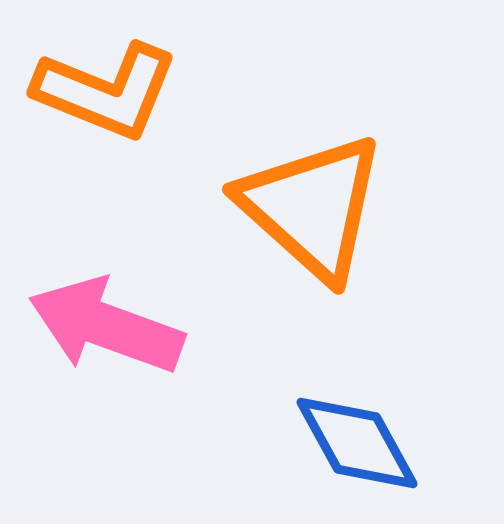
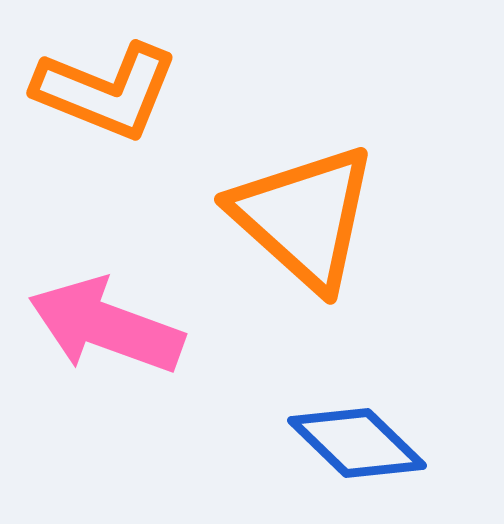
orange triangle: moved 8 px left, 10 px down
blue diamond: rotated 17 degrees counterclockwise
